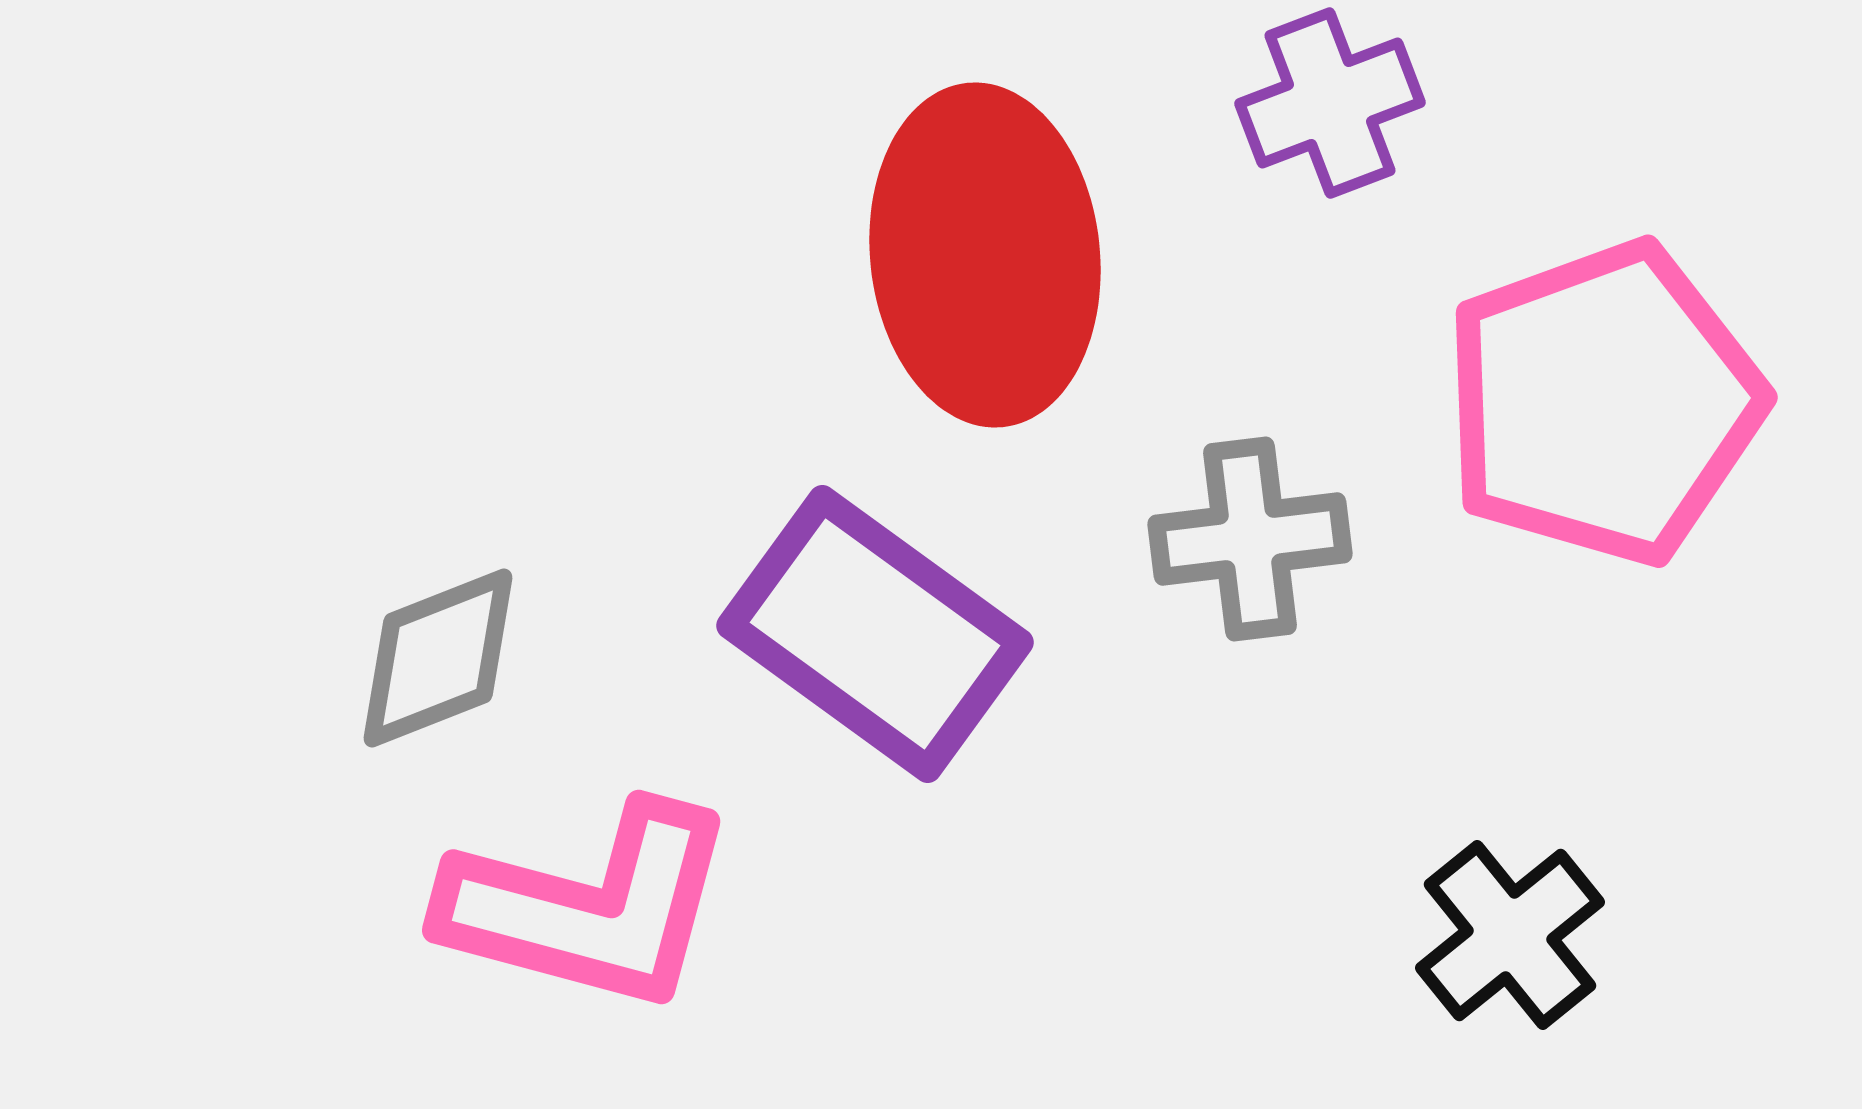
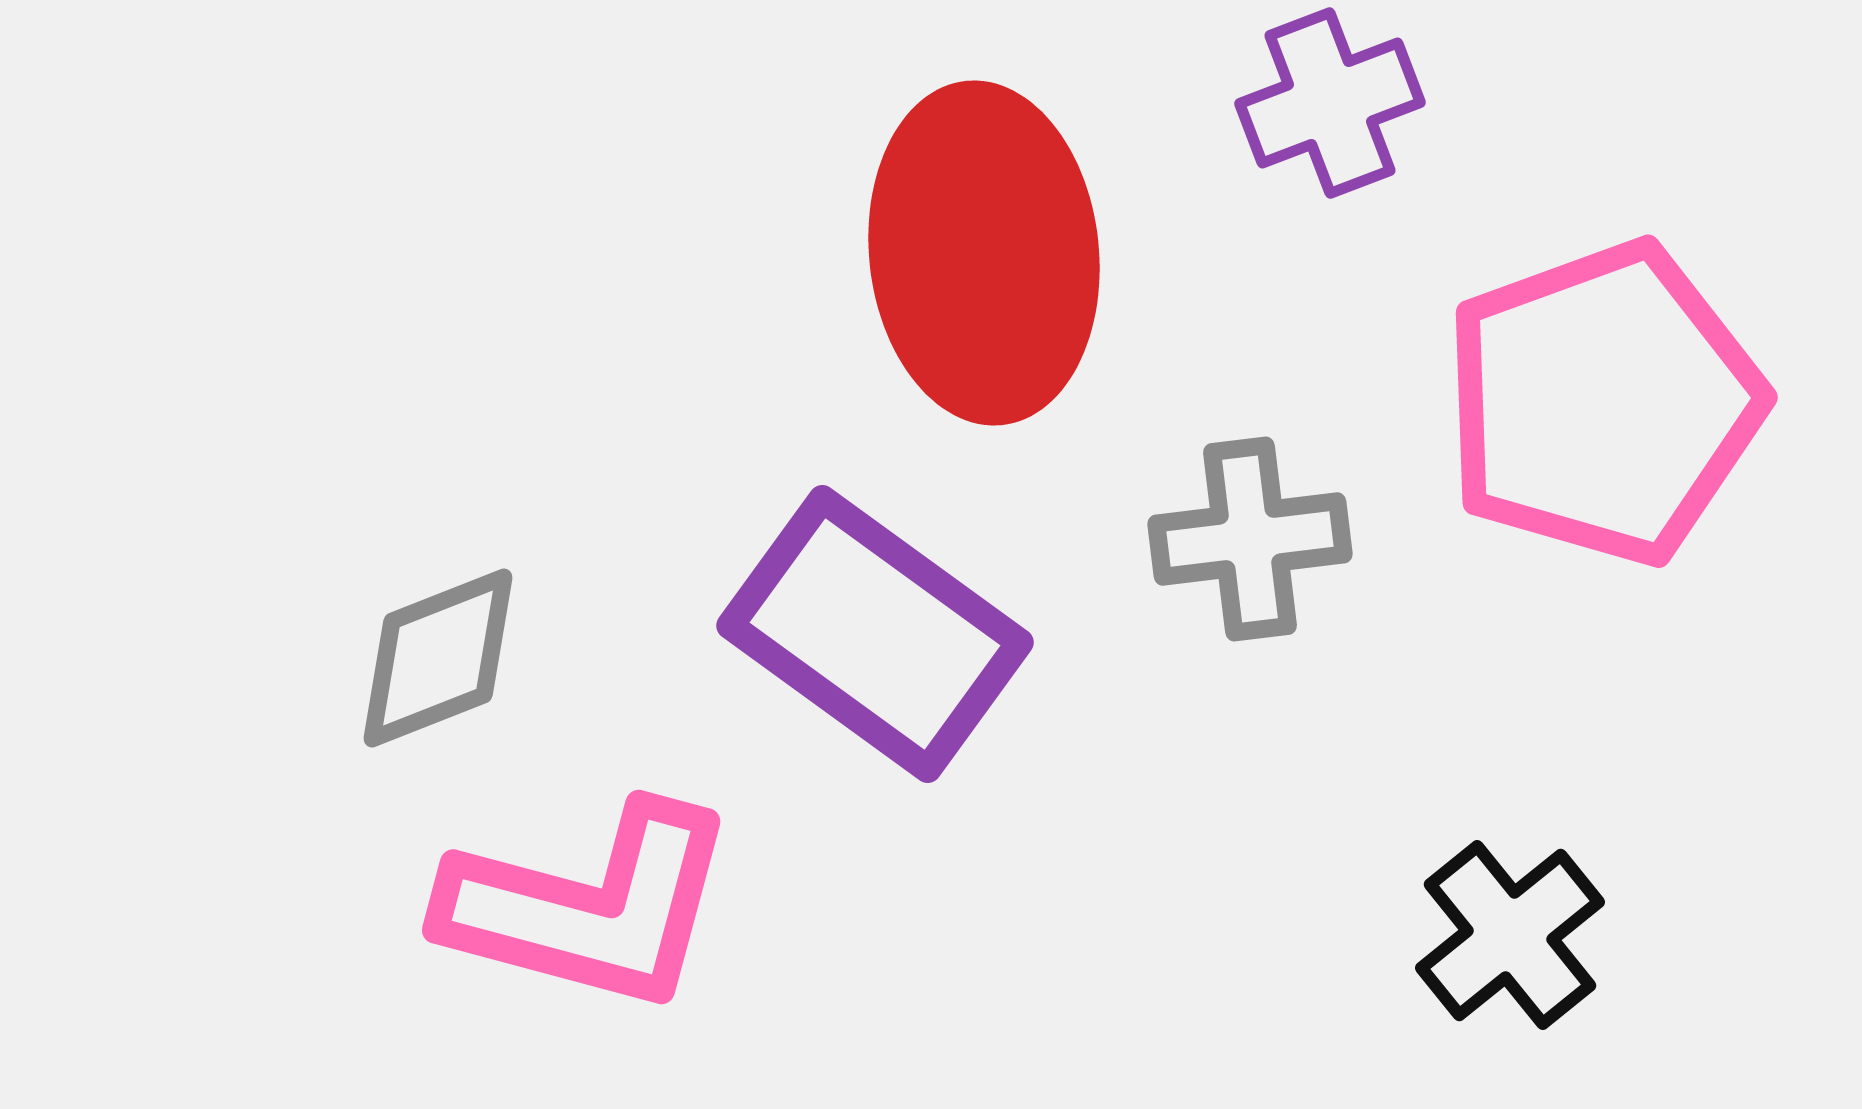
red ellipse: moved 1 px left, 2 px up
